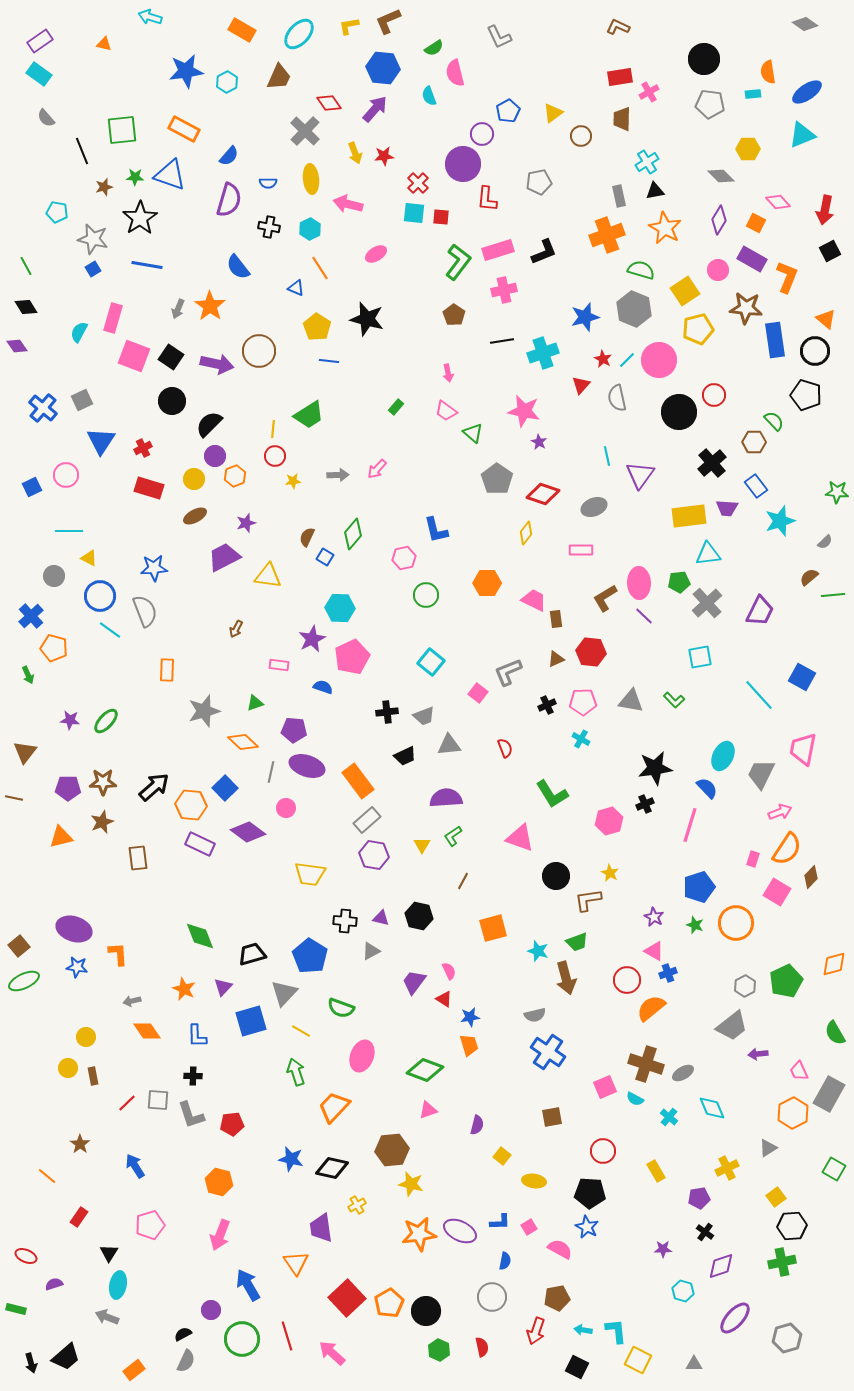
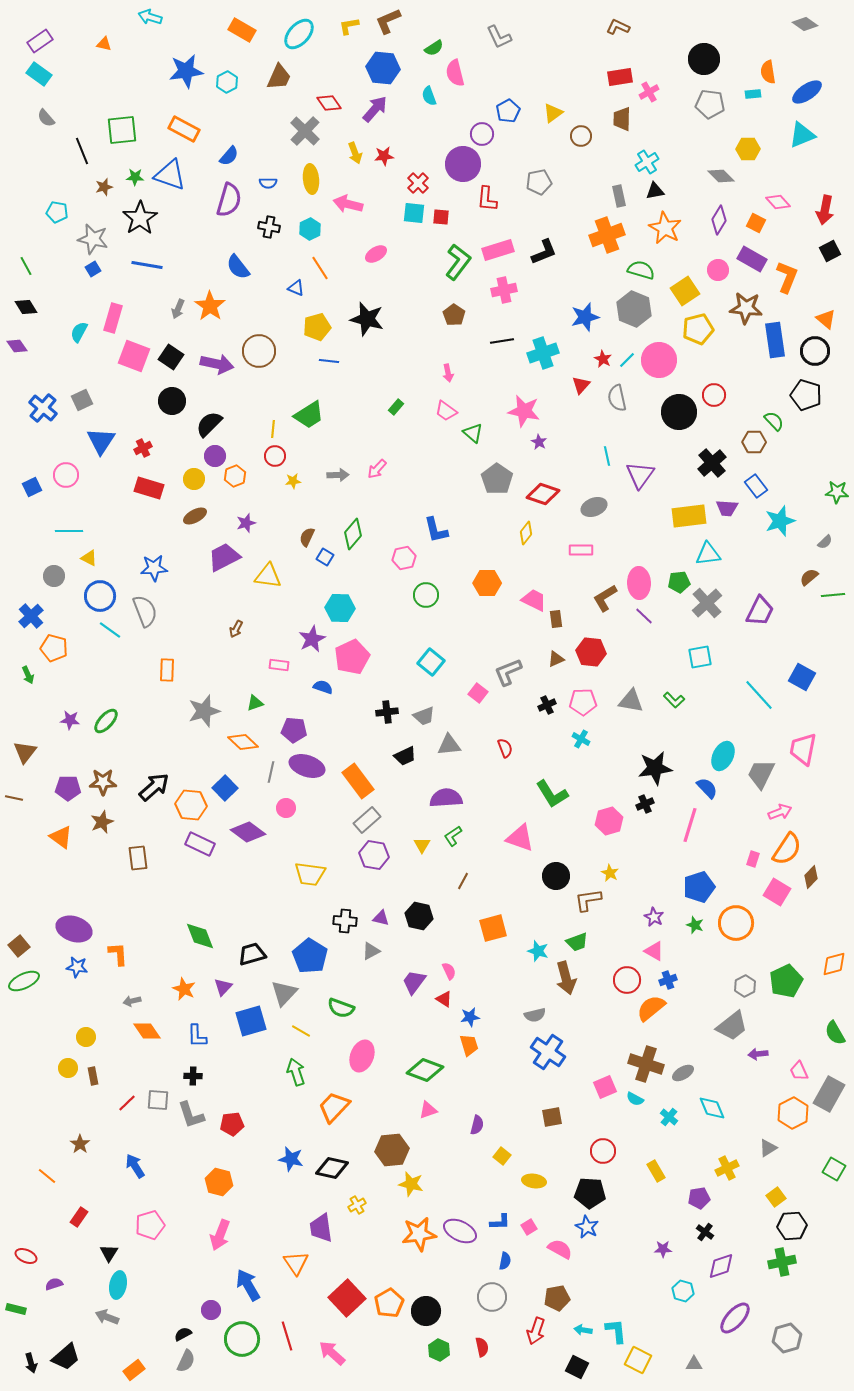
yellow pentagon at (317, 327): rotated 24 degrees clockwise
orange triangle at (61, 837): rotated 50 degrees clockwise
blue cross at (668, 973): moved 7 px down
